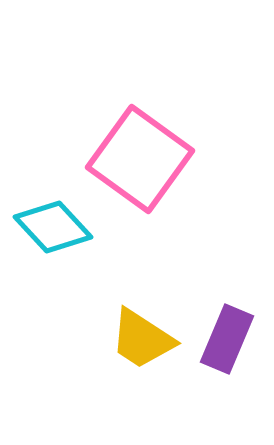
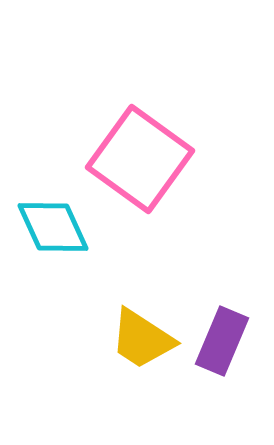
cyan diamond: rotated 18 degrees clockwise
purple rectangle: moved 5 px left, 2 px down
